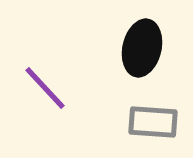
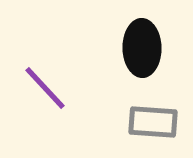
black ellipse: rotated 14 degrees counterclockwise
